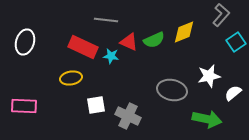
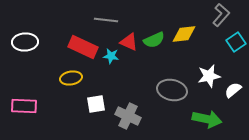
yellow diamond: moved 2 px down; rotated 15 degrees clockwise
white ellipse: rotated 70 degrees clockwise
white semicircle: moved 3 px up
white square: moved 1 px up
